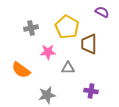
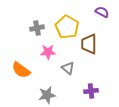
gray cross: moved 6 px right
gray triangle: rotated 40 degrees clockwise
purple cross: rotated 16 degrees counterclockwise
